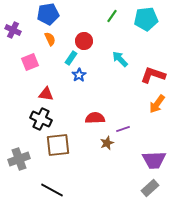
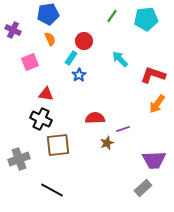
gray rectangle: moved 7 px left
